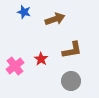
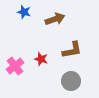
red star: rotated 16 degrees counterclockwise
